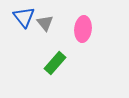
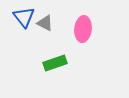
gray triangle: rotated 24 degrees counterclockwise
green rectangle: rotated 30 degrees clockwise
